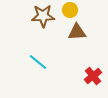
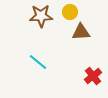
yellow circle: moved 2 px down
brown star: moved 2 px left
brown triangle: moved 4 px right
